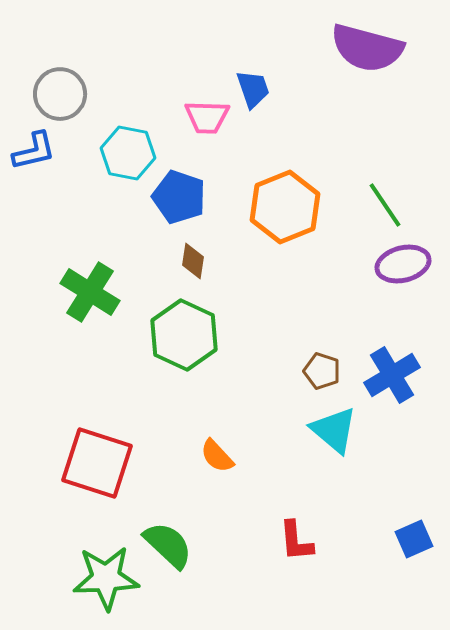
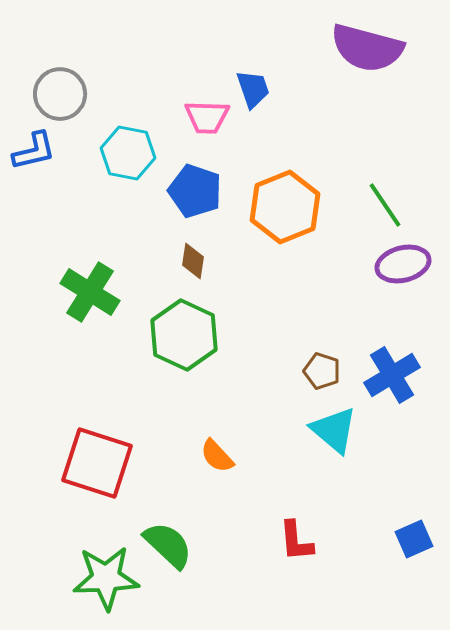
blue pentagon: moved 16 px right, 6 px up
